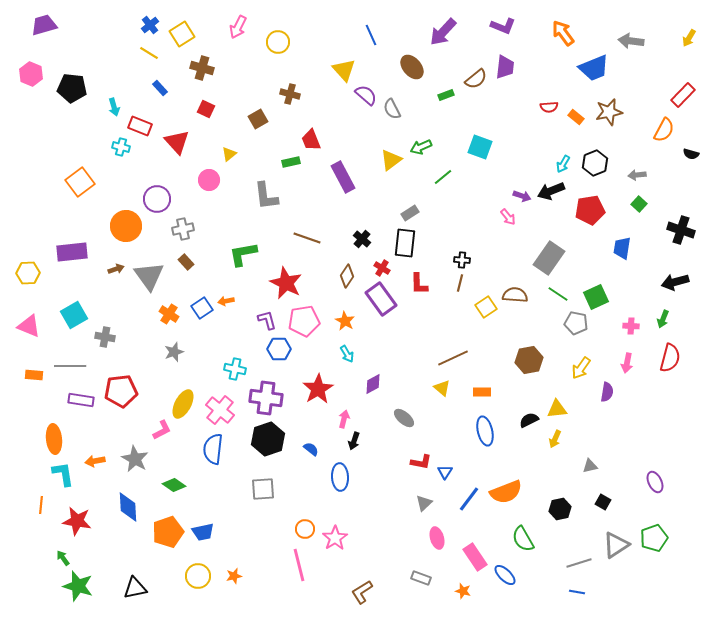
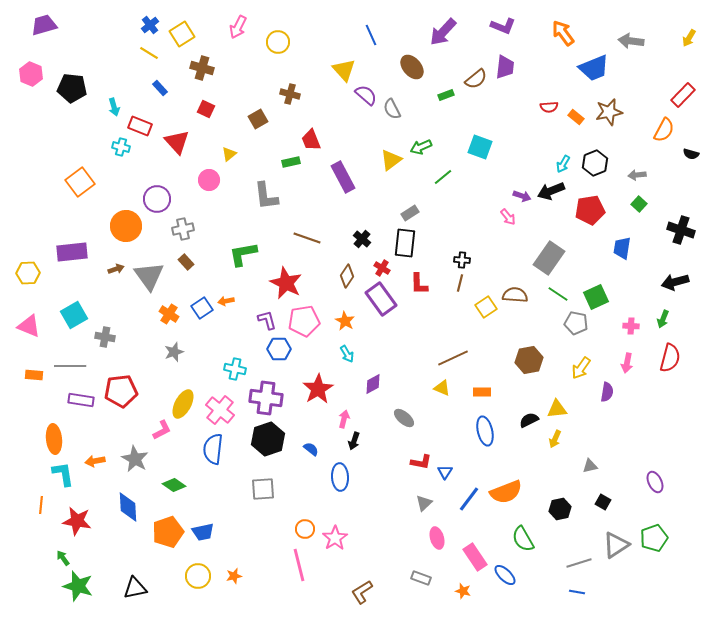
yellow triangle at (442, 388): rotated 18 degrees counterclockwise
